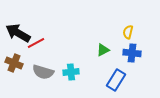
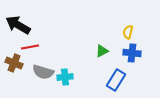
black arrow: moved 8 px up
red line: moved 6 px left, 4 px down; rotated 18 degrees clockwise
green triangle: moved 1 px left, 1 px down
cyan cross: moved 6 px left, 5 px down
